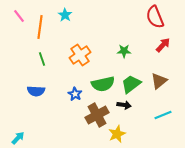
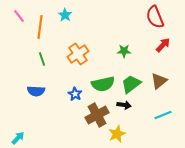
orange cross: moved 2 px left, 1 px up
